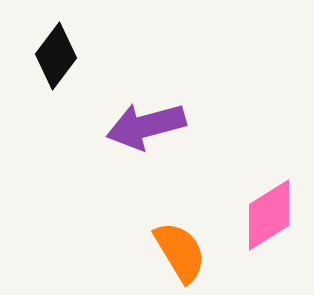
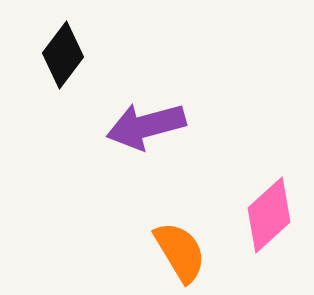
black diamond: moved 7 px right, 1 px up
pink diamond: rotated 10 degrees counterclockwise
